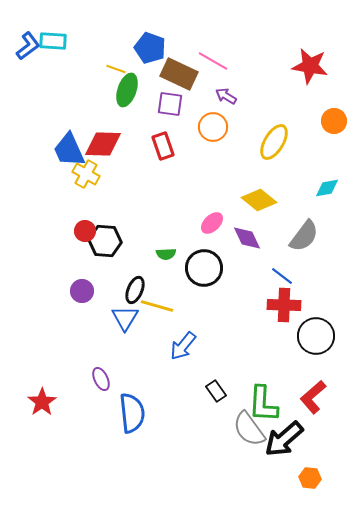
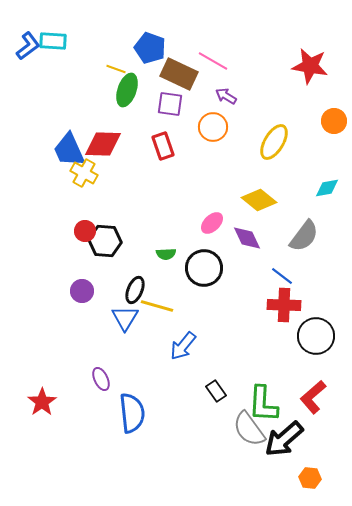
yellow cross at (86, 174): moved 2 px left, 1 px up
